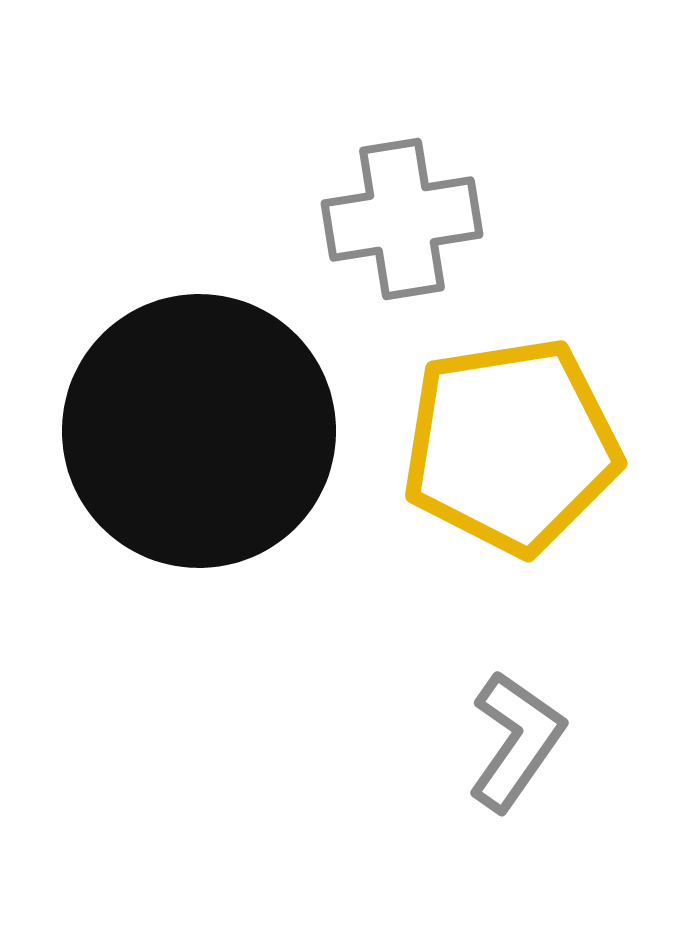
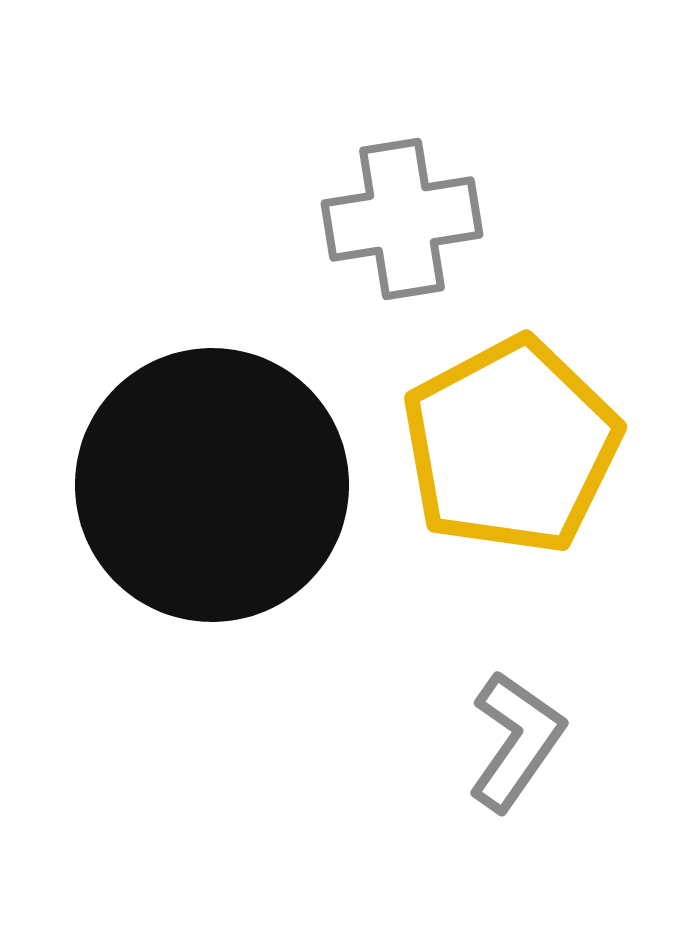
black circle: moved 13 px right, 54 px down
yellow pentagon: rotated 19 degrees counterclockwise
